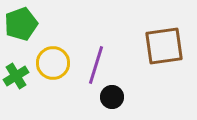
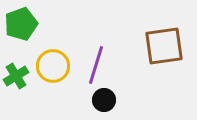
yellow circle: moved 3 px down
black circle: moved 8 px left, 3 px down
